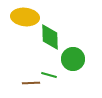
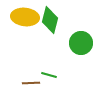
green diamond: moved 17 px up; rotated 16 degrees clockwise
green circle: moved 8 px right, 16 px up
